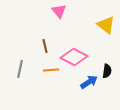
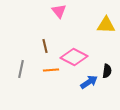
yellow triangle: rotated 36 degrees counterclockwise
gray line: moved 1 px right
